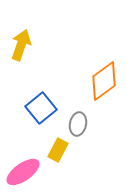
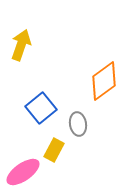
gray ellipse: rotated 20 degrees counterclockwise
yellow rectangle: moved 4 px left
